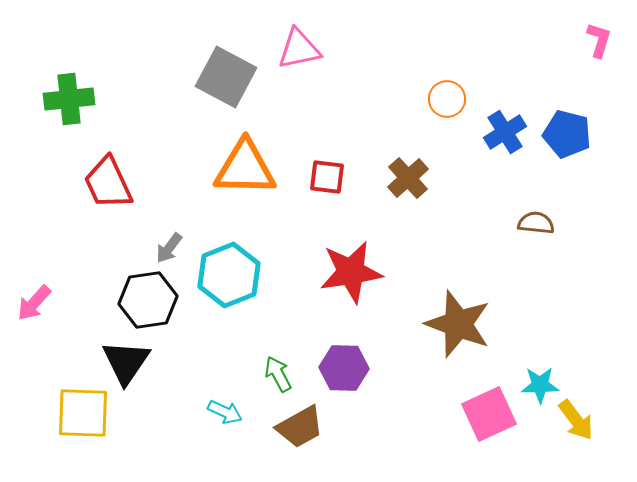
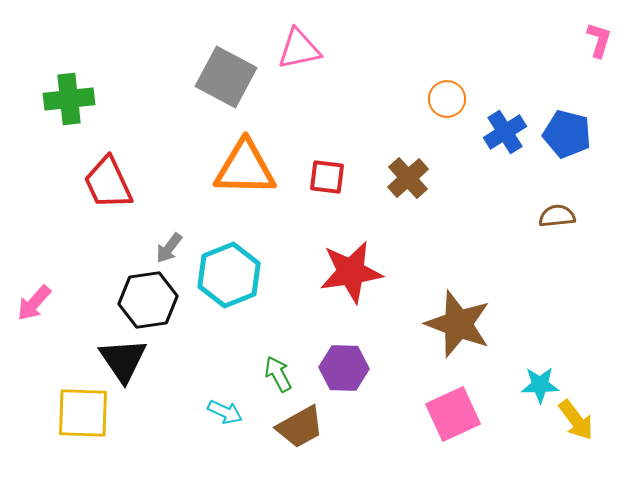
brown semicircle: moved 21 px right, 7 px up; rotated 12 degrees counterclockwise
black triangle: moved 3 px left, 2 px up; rotated 8 degrees counterclockwise
pink square: moved 36 px left
